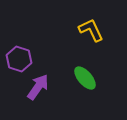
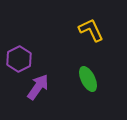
purple hexagon: rotated 15 degrees clockwise
green ellipse: moved 3 px right, 1 px down; rotated 15 degrees clockwise
